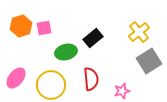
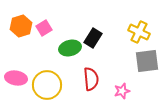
pink square: rotated 21 degrees counterclockwise
yellow cross: rotated 25 degrees counterclockwise
black rectangle: rotated 18 degrees counterclockwise
green ellipse: moved 4 px right, 4 px up
gray square: moved 2 px left; rotated 25 degrees clockwise
pink ellipse: rotated 60 degrees clockwise
yellow circle: moved 4 px left
